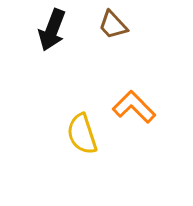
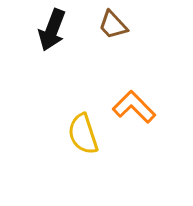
yellow semicircle: moved 1 px right
